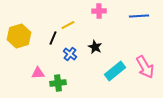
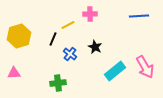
pink cross: moved 9 px left, 3 px down
black line: moved 1 px down
pink triangle: moved 24 px left
